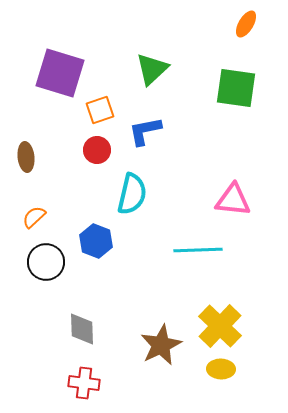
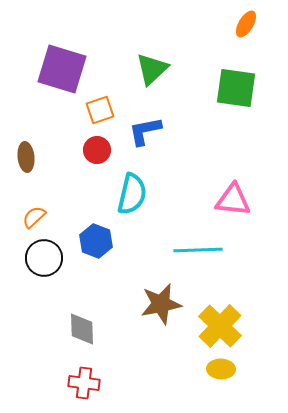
purple square: moved 2 px right, 4 px up
black circle: moved 2 px left, 4 px up
brown star: moved 41 px up; rotated 15 degrees clockwise
